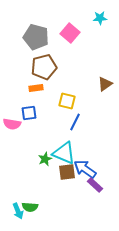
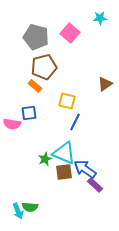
orange rectangle: moved 1 px left, 2 px up; rotated 48 degrees clockwise
brown square: moved 3 px left
